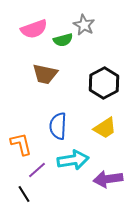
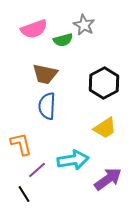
blue semicircle: moved 11 px left, 20 px up
purple arrow: rotated 152 degrees clockwise
